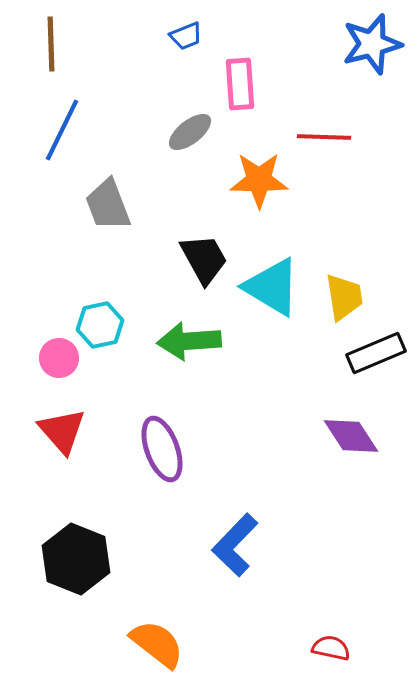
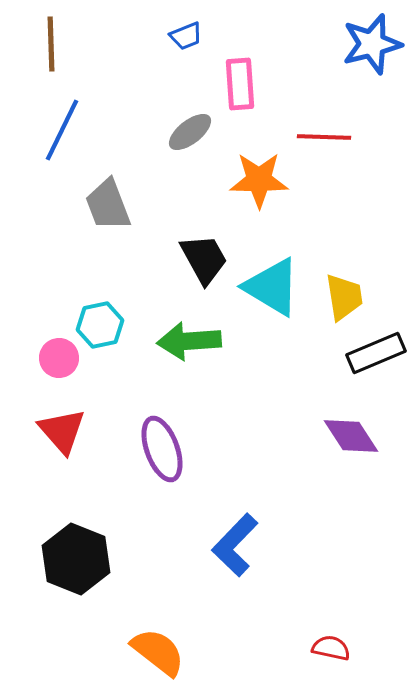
orange semicircle: moved 1 px right, 8 px down
